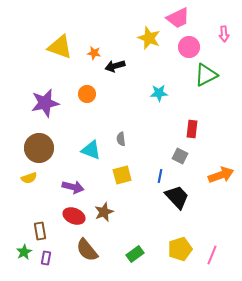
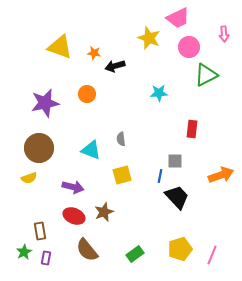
gray square: moved 5 px left, 5 px down; rotated 28 degrees counterclockwise
